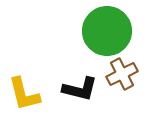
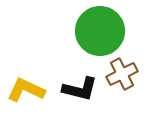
green circle: moved 7 px left
yellow L-shape: moved 2 px right, 4 px up; rotated 129 degrees clockwise
